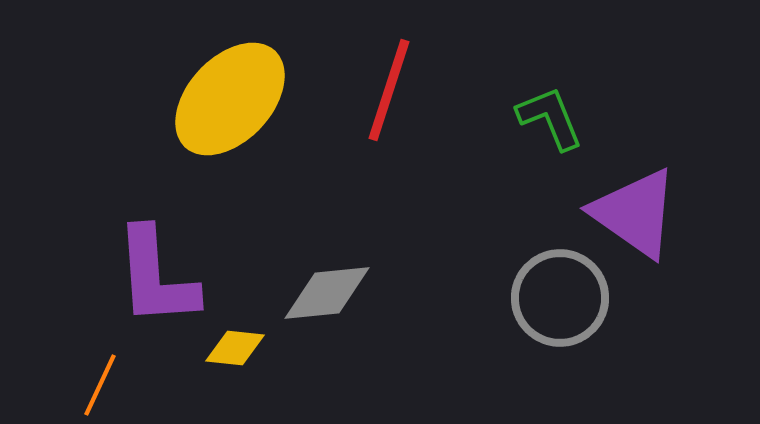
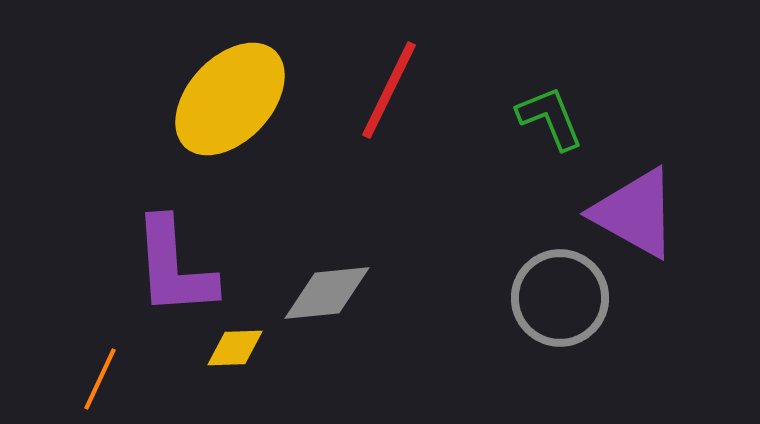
red line: rotated 8 degrees clockwise
purple triangle: rotated 6 degrees counterclockwise
purple L-shape: moved 18 px right, 10 px up
yellow diamond: rotated 8 degrees counterclockwise
orange line: moved 6 px up
